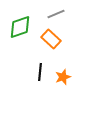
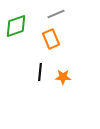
green diamond: moved 4 px left, 1 px up
orange rectangle: rotated 24 degrees clockwise
orange star: rotated 21 degrees clockwise
